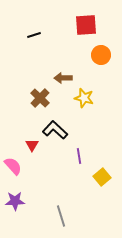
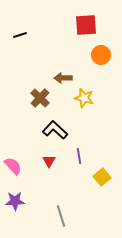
black line: moved 14 px left
red triangle: moved 17 px right, 16 px down
